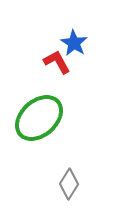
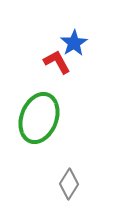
blue star: rotated 8 degrees clockwise
green ellipse: rotated 27 degrees counterclockwise
